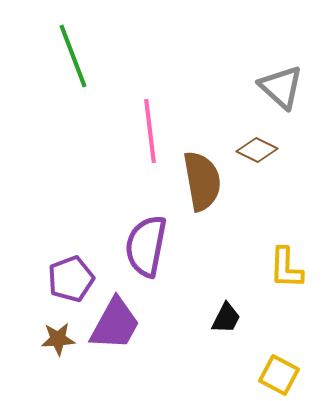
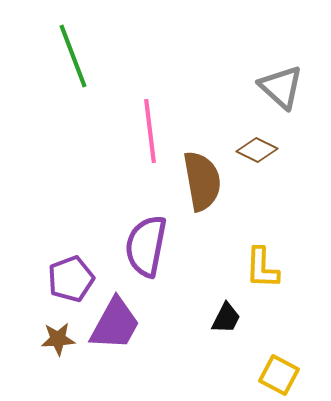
yellow L-shape: moved 24 px left
